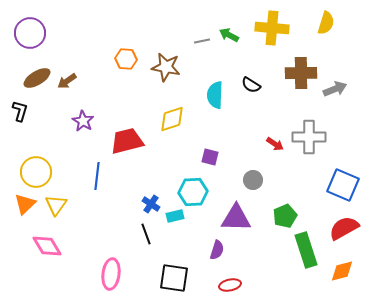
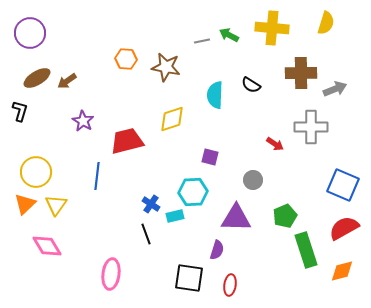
gray cross: moved 2 px right, 10 px up
black square: moved 15 px right
red ellipse: rotated 70 degrees counterclockwise
